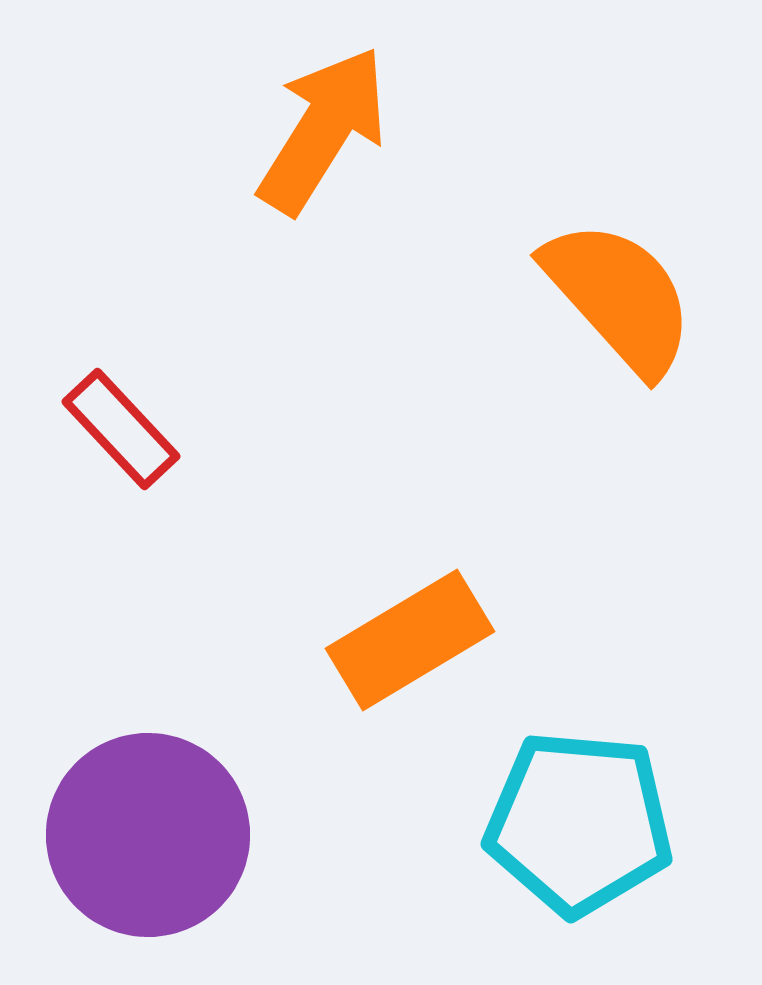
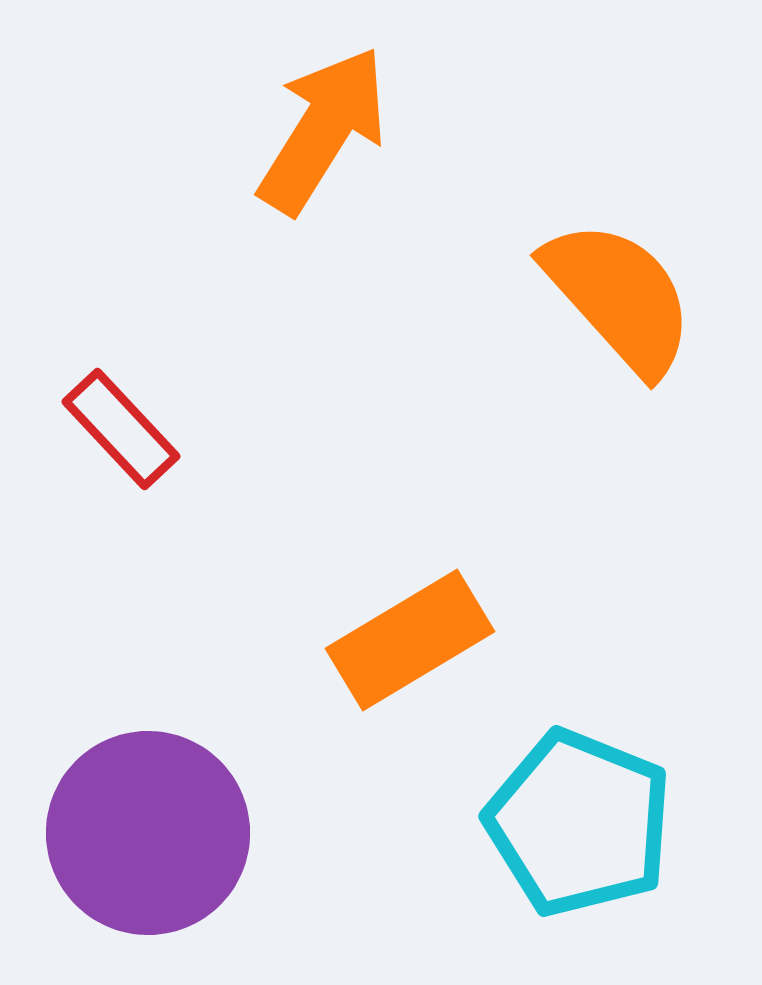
cyan pentagon: rotated 17 degrees clockwise
purple circle: moved 2 px up
